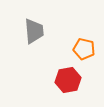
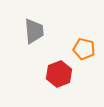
red hexagon: moved 9 px left, 6 px up; rotated 10 degrees counterclockwise
